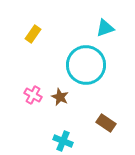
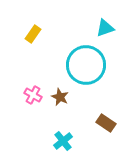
cyan cross: rotated 30 degrees clockwise
